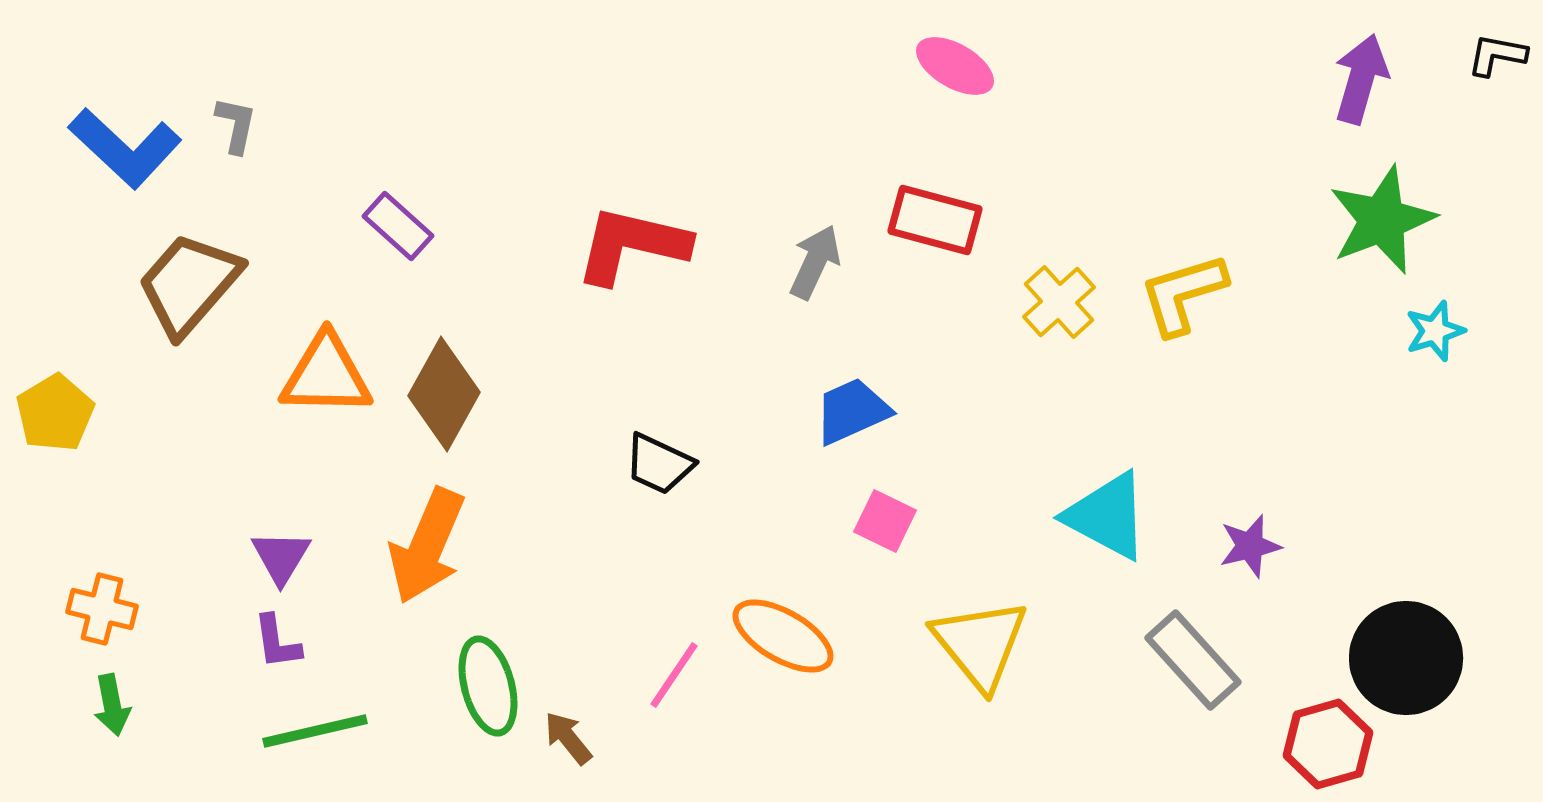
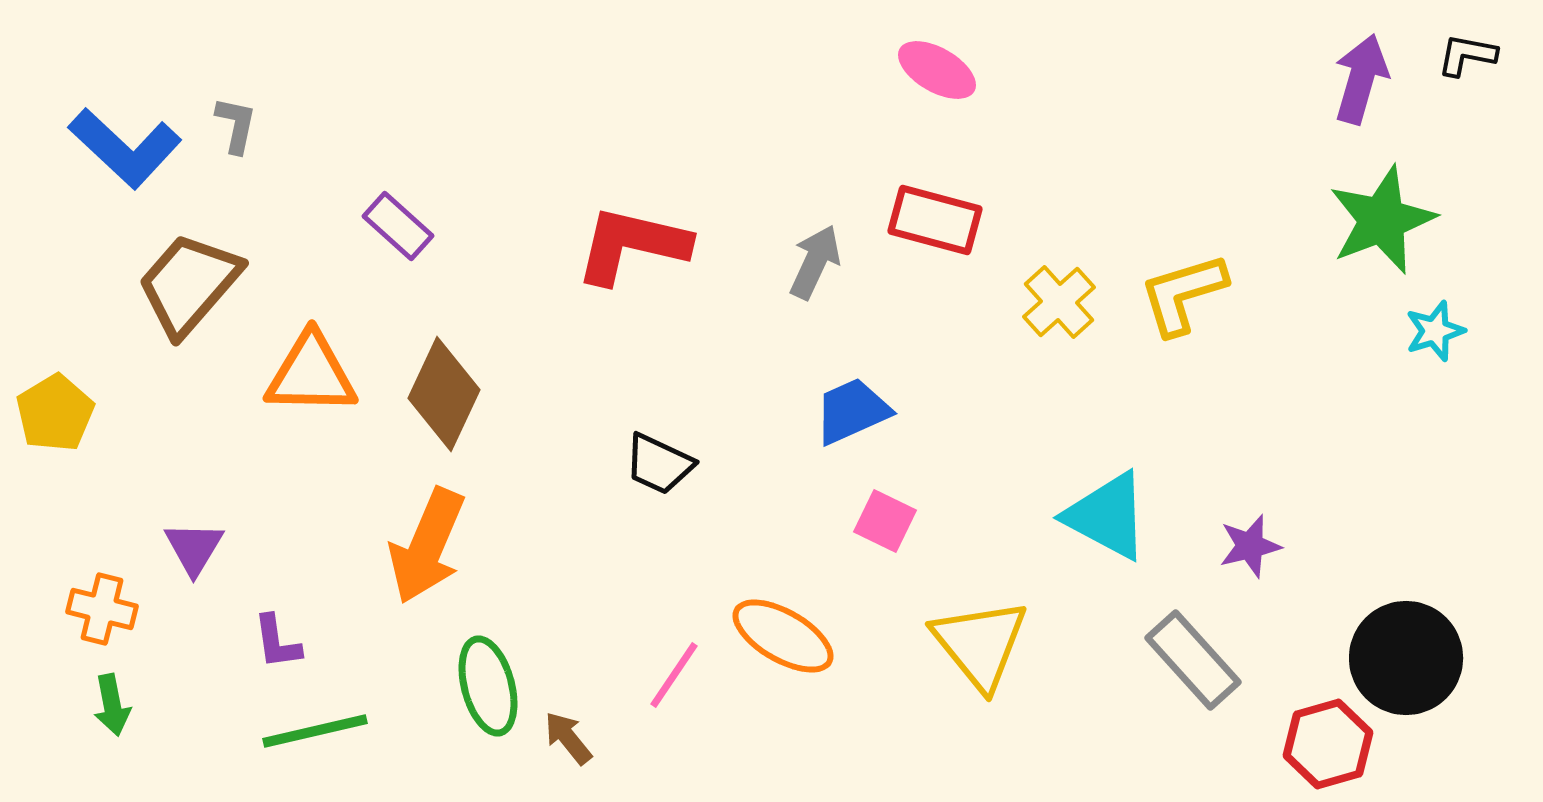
black L-shape: moved 30 px left
pink ellipse: moved 18 px left, 4 px down
orange triangle: moved 15 px left, 1 px up
brown diamond: rotated 4 degrees counterclockwise
purple triangle: moved 87 px left, 9 px up
